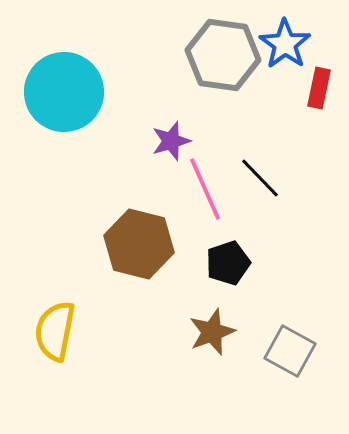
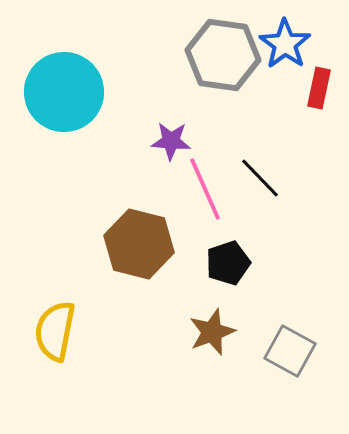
purple star: rotated 21 degrees clockwise
